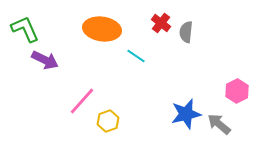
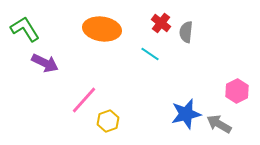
green L-shape: rotated 8 degrees counterclockwise
cyan line: moved 14 px right, 2 px up
purple arrow: moved 3 px down
pink line: moved 2 px right, 1 px up
gray arrow: rotated 10 degrees counterclockwise
